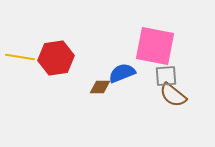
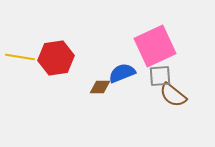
pink square: rotated 36 degrees counterclockwise
gray square: moved 6 px left
